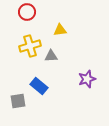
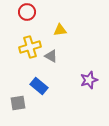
yellow cross: moved 1 px down
gray triangle: rotated 32 degrees clockwise
purple star: moved 2 px right, 1 px down
gray square: moved 2 px down
